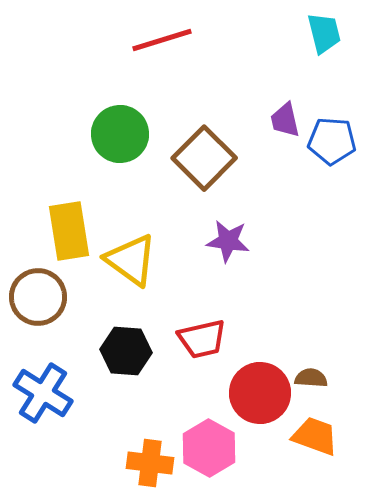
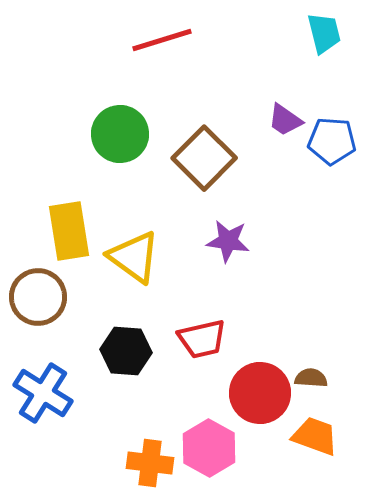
purple trapezoid: rotated 42 degrees counterclockwise
yellow triangle: moved 3 px right, 3 px up
